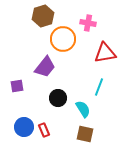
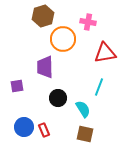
pink cross: moved 1 px up
purple trapezoid: rotated 140 degrees clockwise
